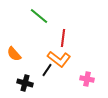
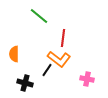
orange semicircle: rotated 42 degrees clockwise
